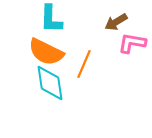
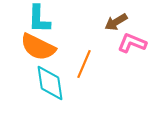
cyan L-shape: moved 12 px left
pink L-shape: rotated 12 degrees clockwise
orange semicircle: moved 8 px left, 5 px up
